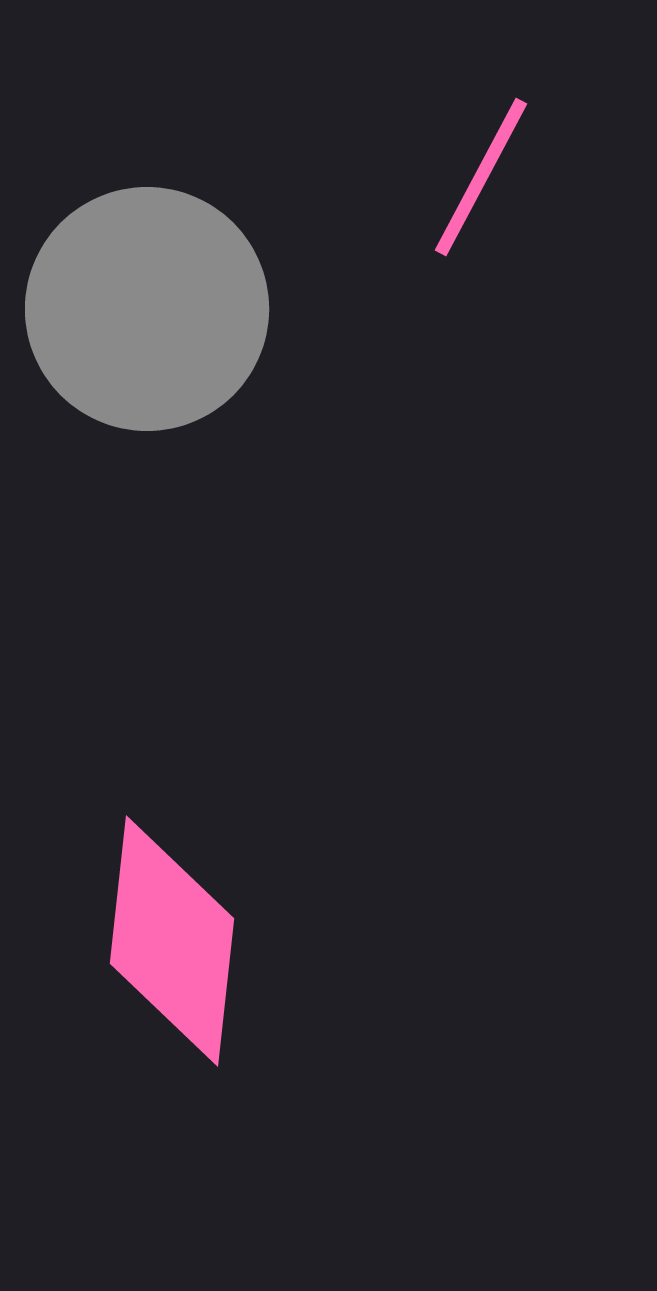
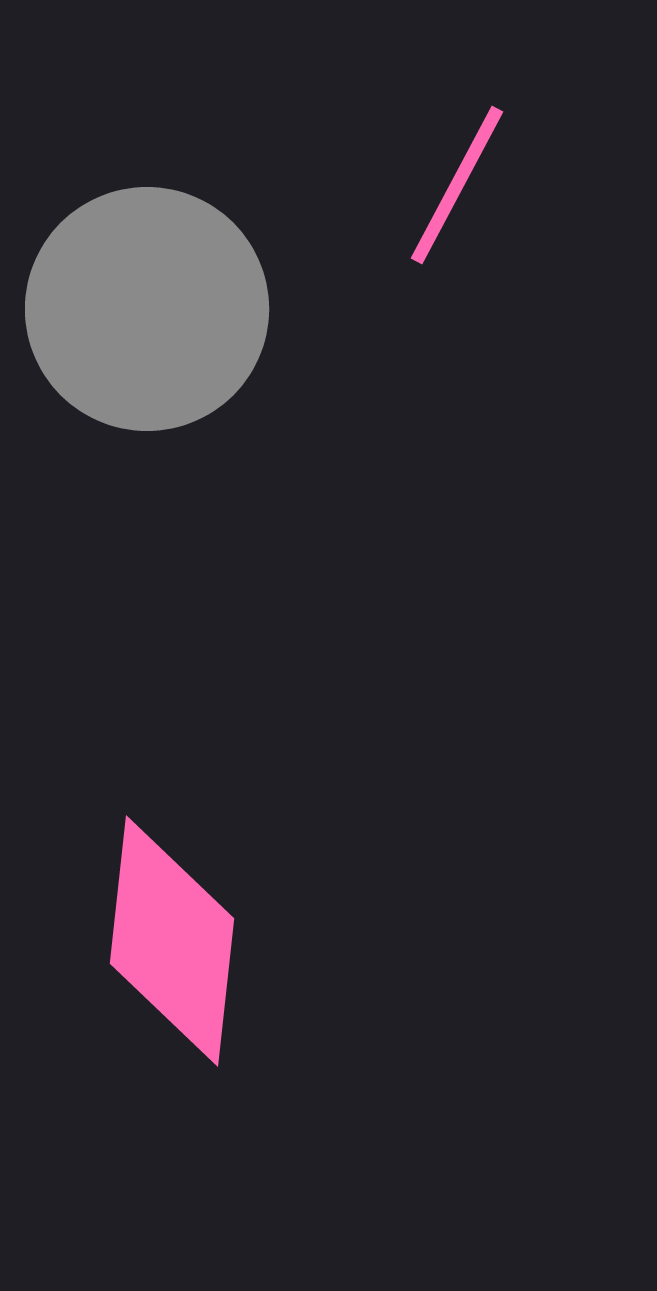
pink line: moved 24 px left, 8 px down
